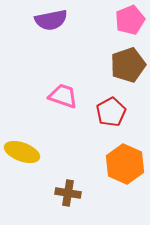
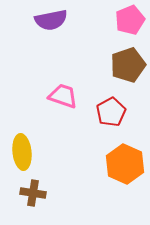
yellow ellipse: rotated 64 degrees clockwise
brown cross: moved 35 px left
